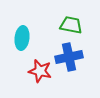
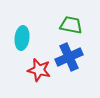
blue cross: rotated 12 degrees counterclockwise
red star: moved 1 px left, 1 px up
